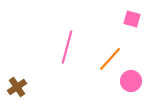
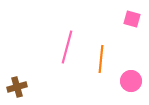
orange line: moved 9 px left; rotated 36 degrees counterclockwise
brown cross: rotated 18 degrees clockwise
